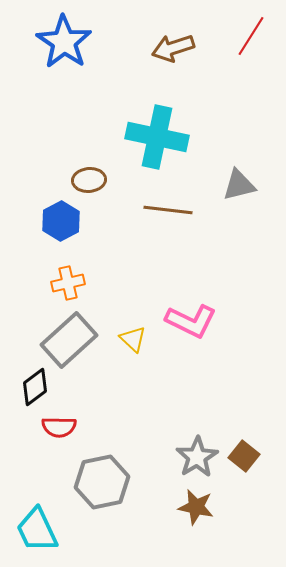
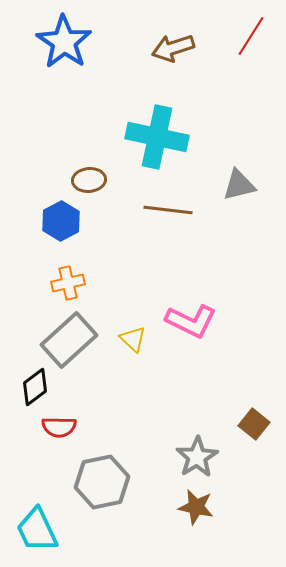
brown square: moved 10 px right, 32 px up
